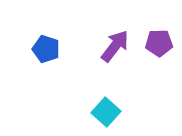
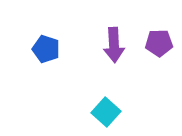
purple arrow: moved 1 px left, 1 px up; rotated 140 degrees clockwise
